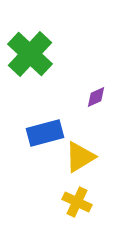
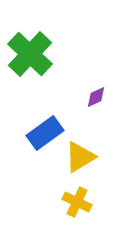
blue rectangle: rotated 21 degrees counterclockwise
